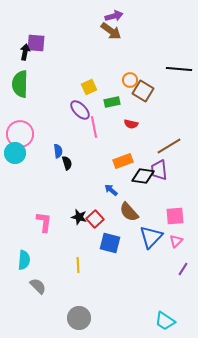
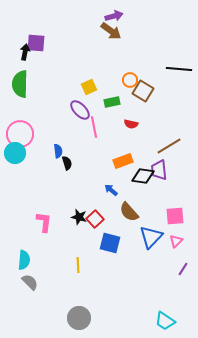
gray semicircle: moved 8 px left, 4 px up
